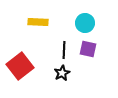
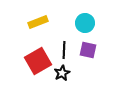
yellow rectangle: rotated 24 degrees counterclockwise
purple square: moved 1 px down
red square: moved 18 px right, 5 px up; rotated 8 degrees clockwise
